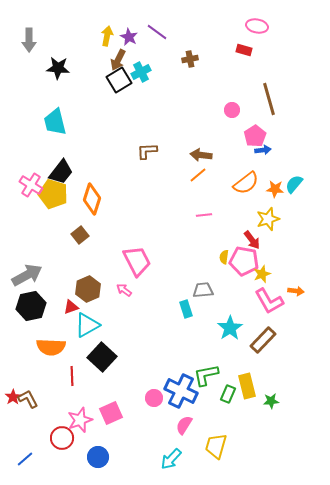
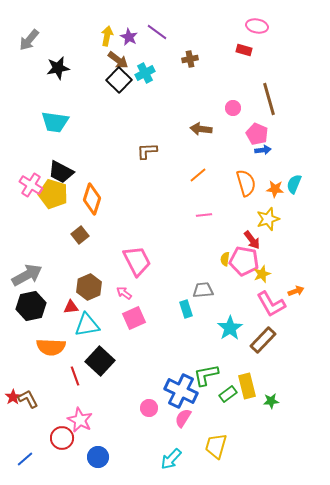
gray arrow at (29, 40): rotated 40 degrees clockwise
brown arrow at (118, 60): rotated 80 degrees counterclockwise
black star at (58, 68): rotated 15 degrees counterclockwise
cyan cross at (141, 72): moved 4 px right, 1 px down
black square at (119, 80): rotated 15 degrees counterclockwise
pink circle at (232, 110): moved 1 px right, 2 px up
cyan trapezoid at (55, 122): rotated 68 degrees counterclockwise
pink pentagon at (255, 136): moved 2 px right, 2 px up; rotated 15 degrees counterclockwise
brown arrow at (201, 155): moved 26 px up
black trapezoid at (61, 172): rotated 80 degrees clockwise
orange semicircle at (246, 183): rotated 68 degrees counterclockwise
cyan semicircle at (294, 184): rotated 18 degrees counterclockwise
yellow semicircle at (224, 257): moved 1 px right, 2 px down
brown hexagon at (88, 289): moved 1 px right, 2 px up
pink arrow at (124, 290): moved 3 px down
orange arrow at (296, 291): rotated 28 degrees counterclockwise
pink L-shape at (269, 301): moved 2 px right, 3 px down
red triangle at (71, 307): rotated 14 degrees clockwise
cyan triangle at (87, 325): rotated 20 degrees clockwise
black square at (102, 357): moved 2 px left, 4 px down
red line at (72, 376): moved 3 px right; rotated 18 degrees counterclockwise
green rectangle at (228, 394): rotated 30 degrees clockwise
pink circle at (154, 398): moved 5 px left, 10 px down
pink square at (111, 413): moved 23 px right, 95 px up
pink star at (80, 420): rotated 25 degrees counterclockwise
pink semicircle at (184, 425): moved 1 px left, 7 px up
